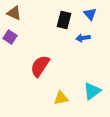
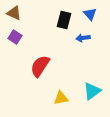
purple square: moved 5 px right
